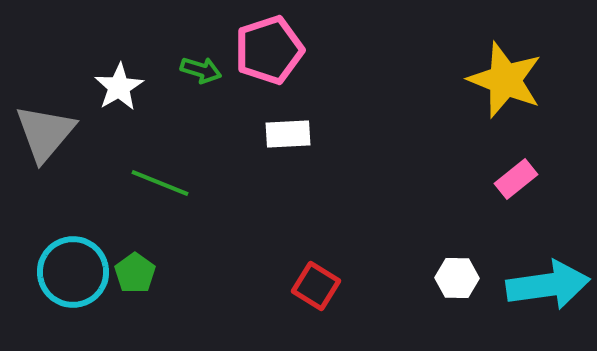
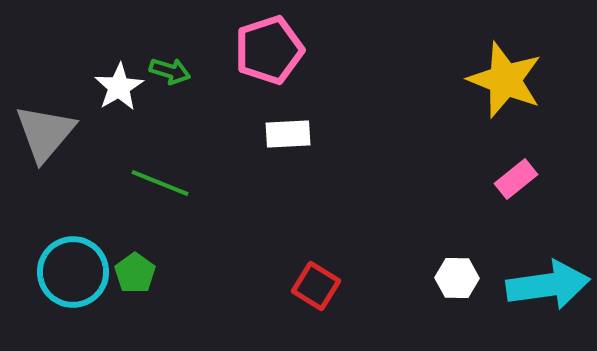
green arrow: moved 31 px left, 1 px down
